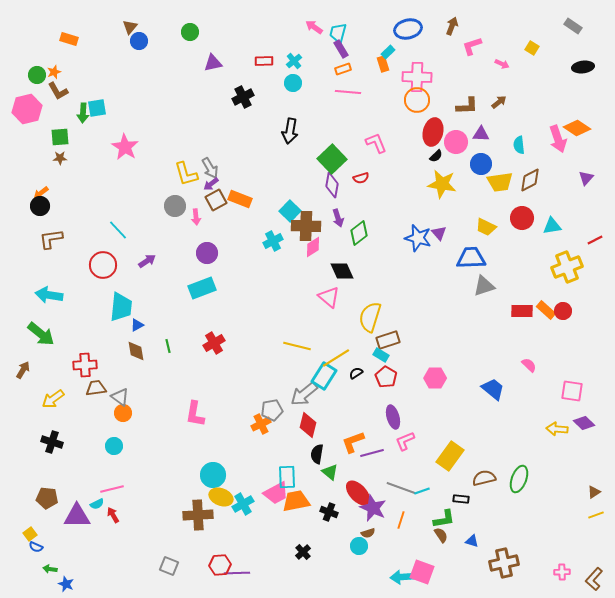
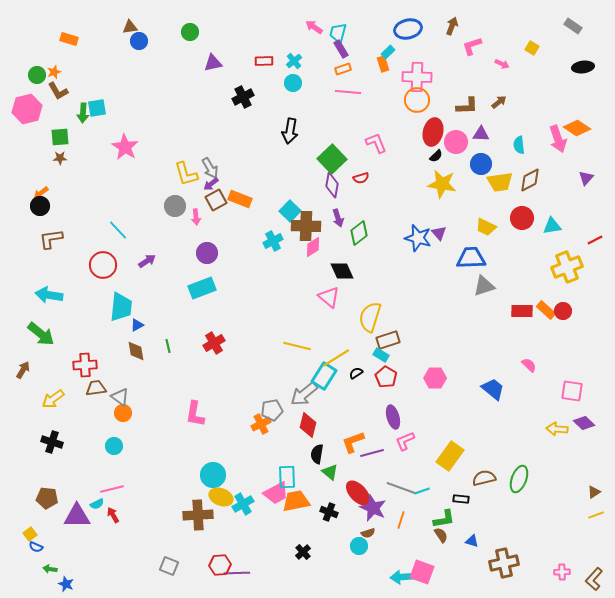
brown triangle at (130, 27): rotated 42 degrees clockwise
